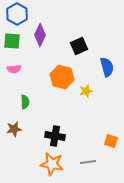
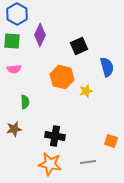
orange star: moved 2 px left
